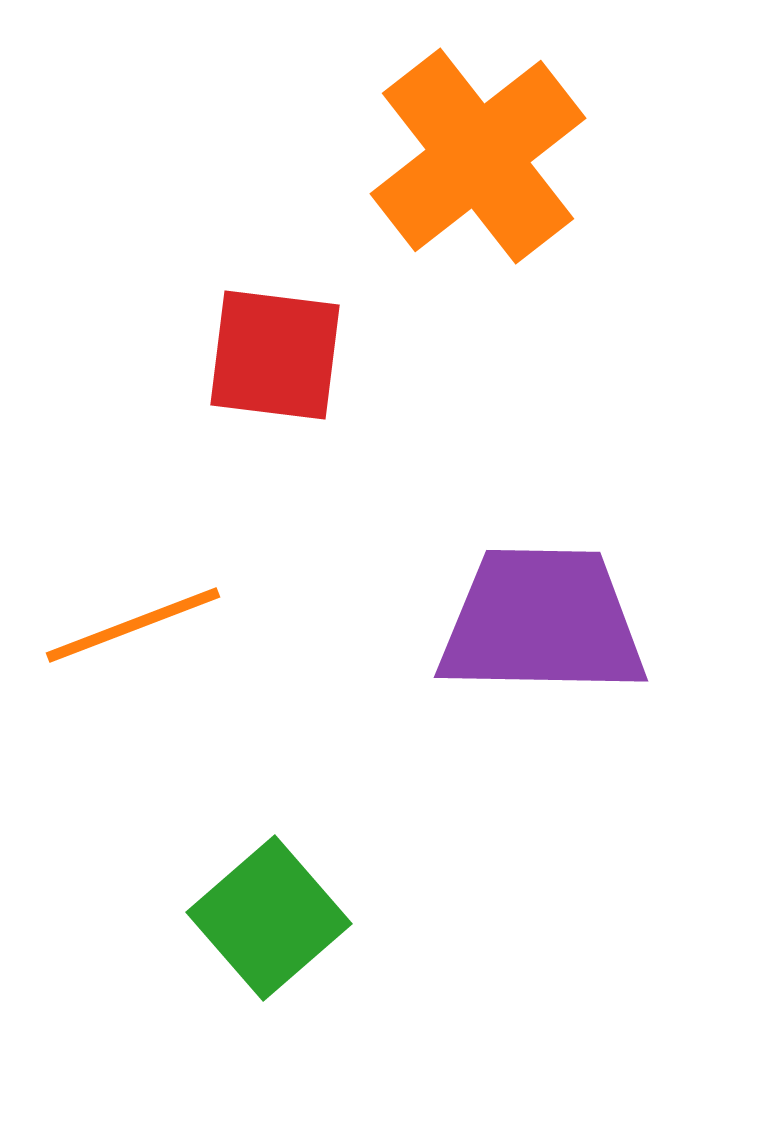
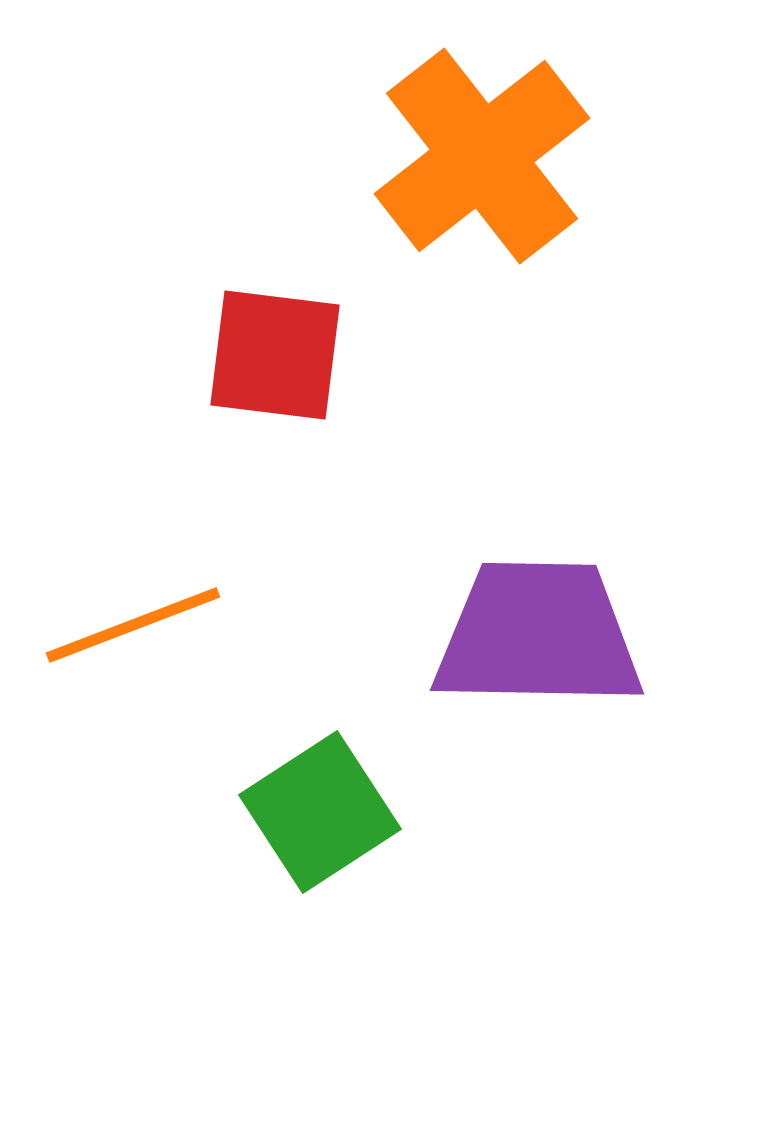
orange cross: moved 4 px right
purple trapezoid: moved 4 px left, 13 px down
green square: moved 51 px right, 106 px up; rotated 8 degrees clockwise
